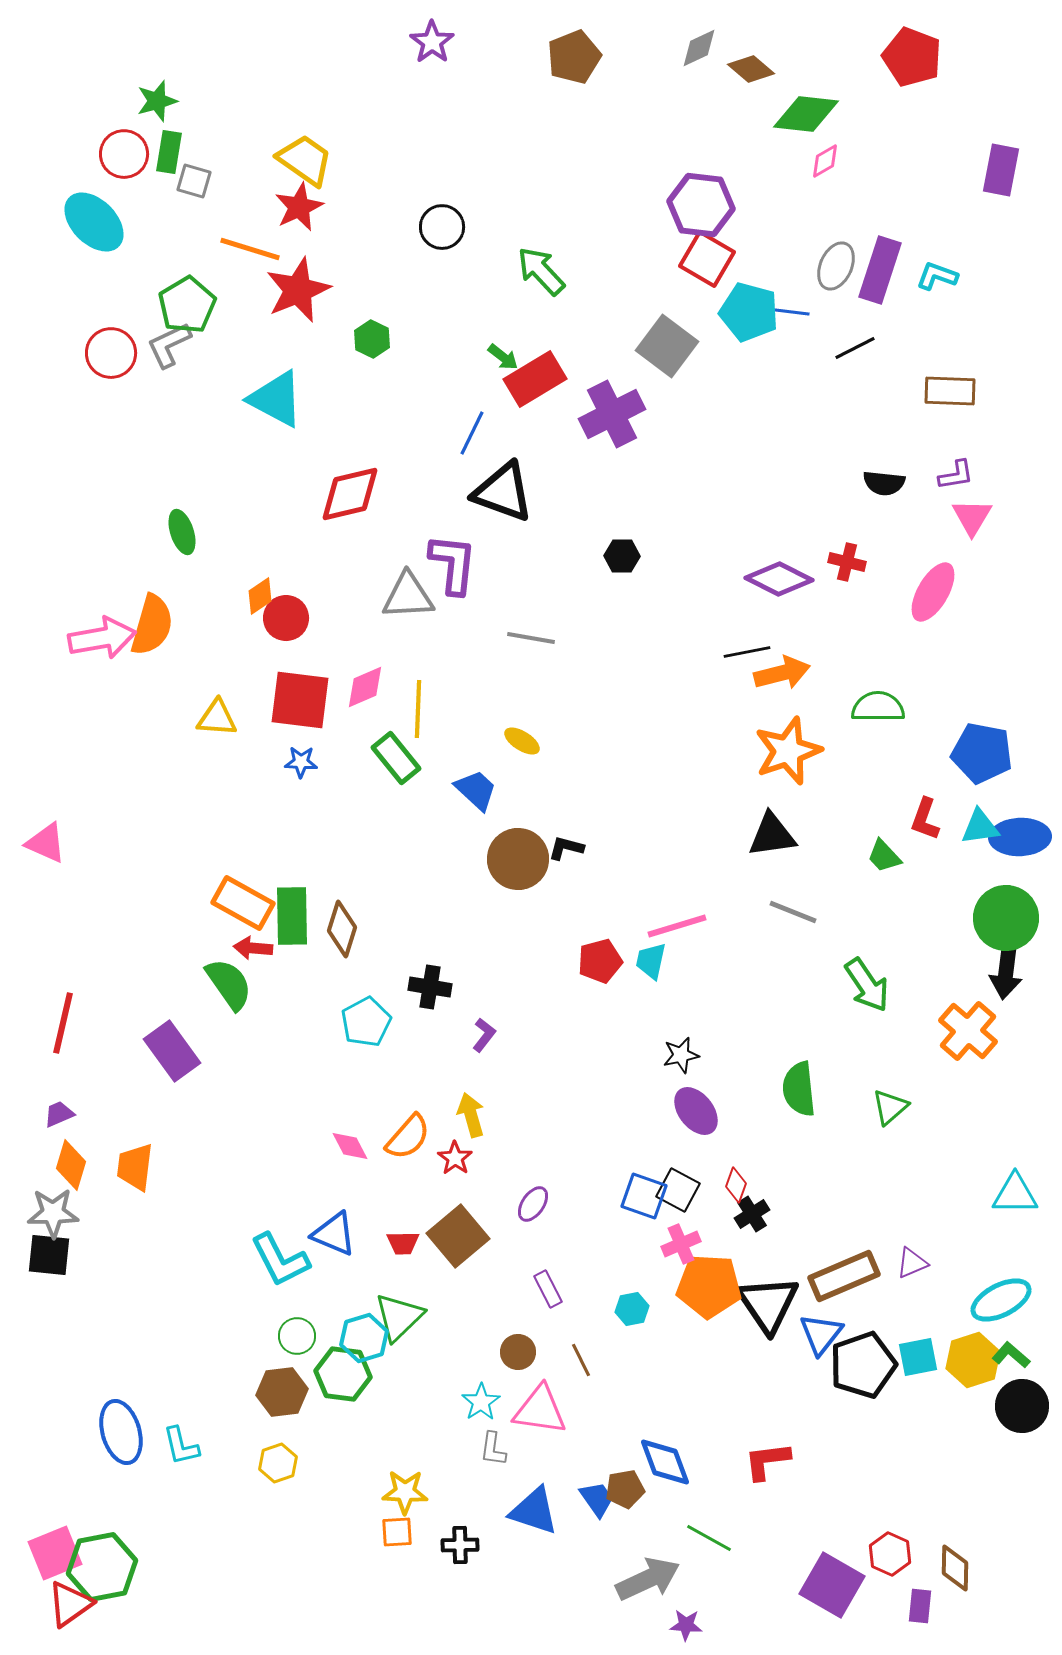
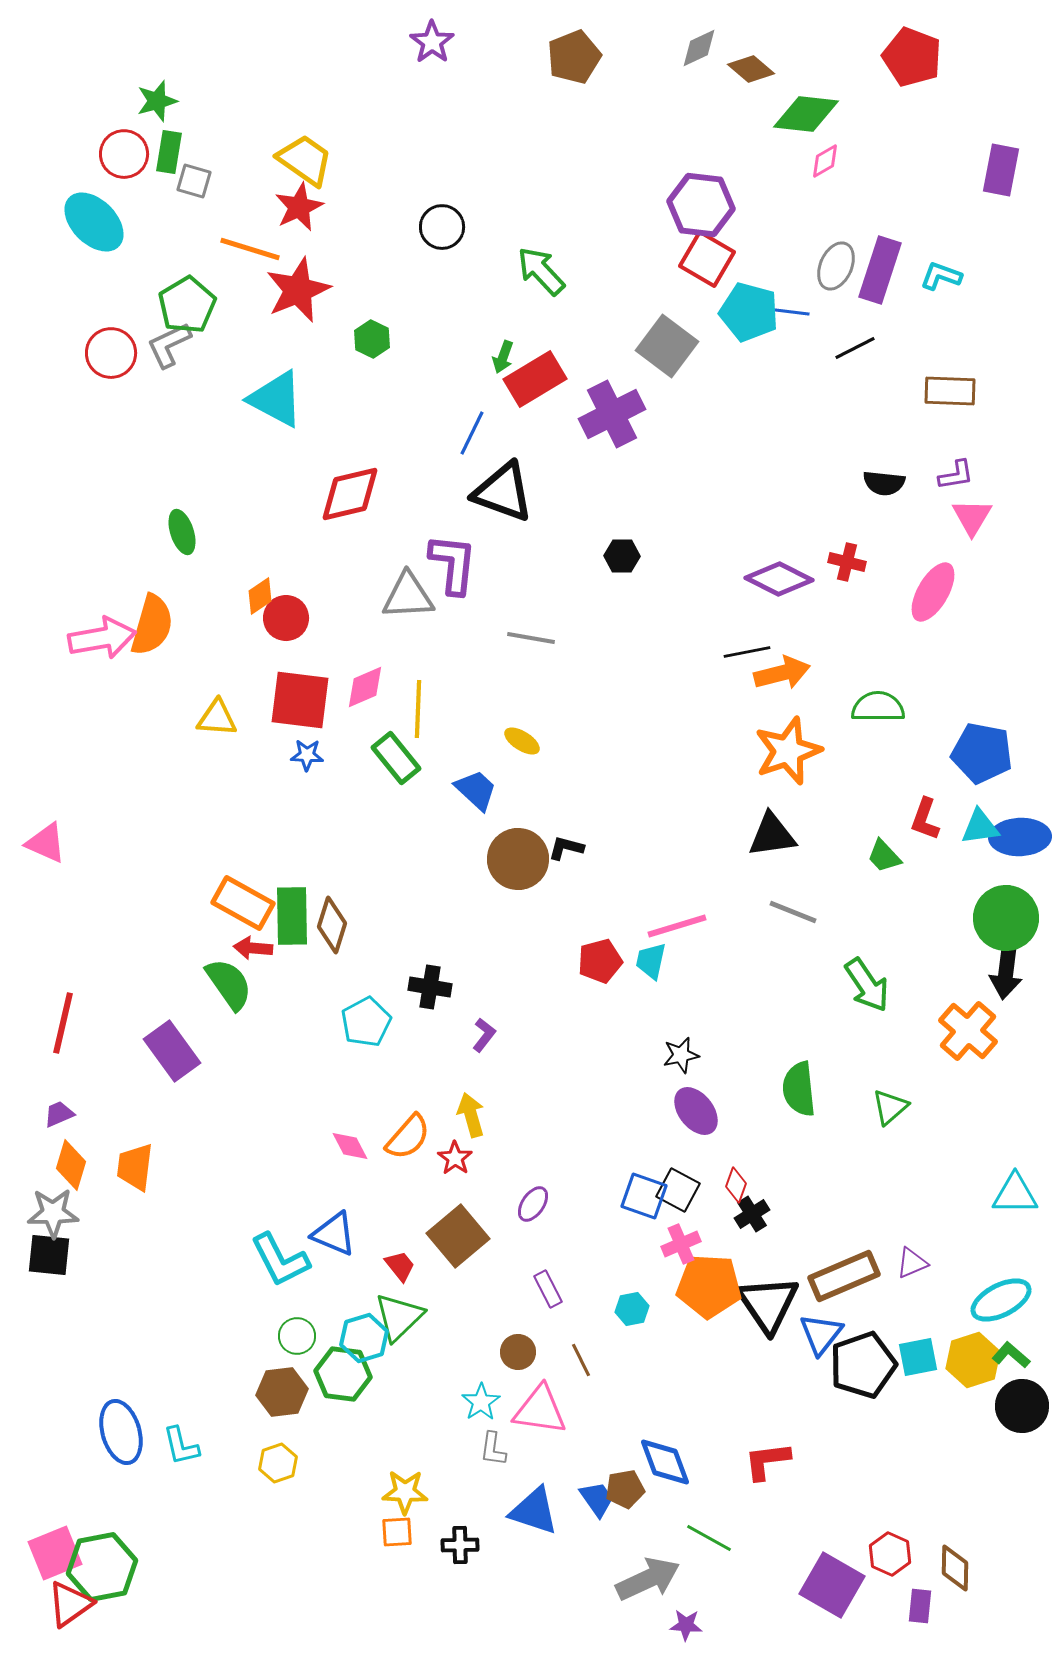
cyan L-shape at (937, 276): moved 4 px right
green arrow at (503, 357): rotated 72 degrees clockwise
blue star at (301, 762): moved 6 px right, 7 px up
brown diamond at (342, 929): moved 10 px left, 4 px up
red trapezoid at (403, 1243): moved 3 px left, 23 px down; rotated 128 degrees counterclockwise
